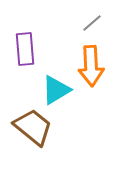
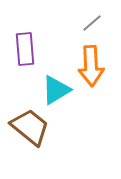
brown trapezoid: moved 3 px left
